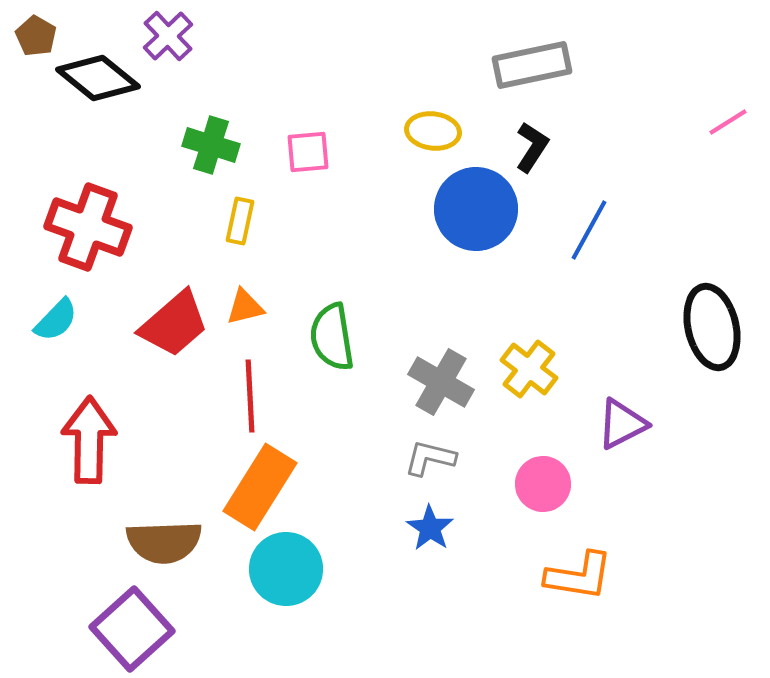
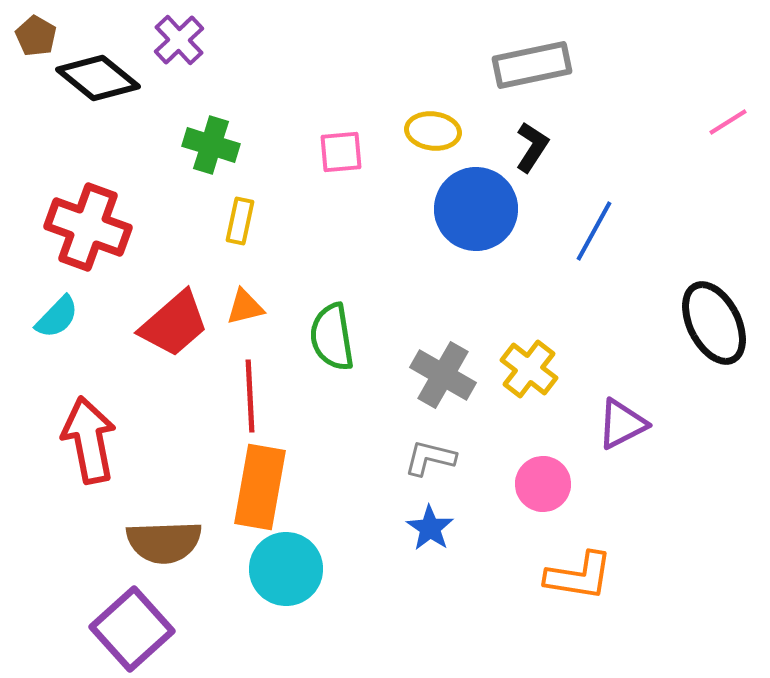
purple cross: moved 11 px right, 4 px down
pink square: moved 33 px right
blue line: moved 5 px right, 1 px down
cyan semicircle: moved 1 px right, 3 px up
black ellipse: moved 2 px right, 4 px up; rotated 14 degrees counterclockwise
gray cross: moved 2 px right, 7 px up
red arrow: rotated 12 degrees counterclockwise
orange rectangle: rotated 22 degrees counterclockwise
